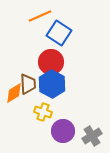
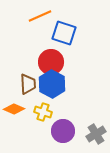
blue square: moved 5 px right; rotated 15 degrees counterclockwise
orange diamond: moved 16 px down; rotated 55 degrees clockwise
gray cross: moved 4 px right, 2 px up
